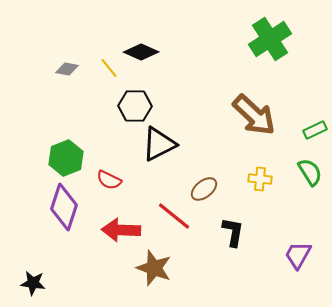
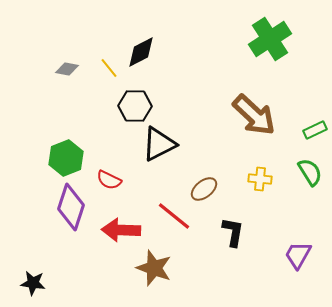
black diamond: rotated 52 degrees counterclockwise
purple diamond: moved 7 px right
